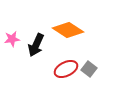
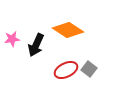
red ellipse: moved 1 px down
